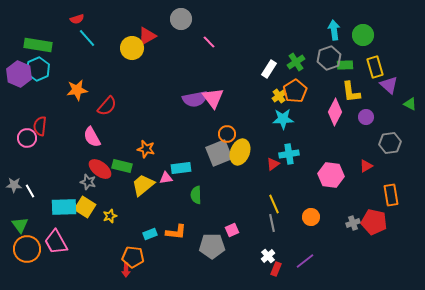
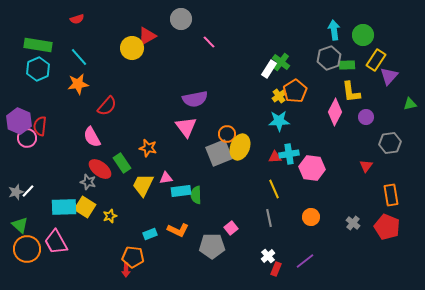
cyan line at (87, 38): moved 8 px left, 19 px down
green cross at (296, 62): moved 15 px left; rotated 18 degrees counterclockwise
green rectangle at (345, 65): moved 2 px right
yellow rectangle at (375, 67): moved 1 px right, 7 px up; rotated 50 degrees clockwise
purple hexagon at (19, 74): moved 47 px down
purple triangle at (389, 85): moved 9 px up; rotated 30 degrees clockwise
orange star at (77, 90): moved 1 px right, 6 px up
pink triangle at (213, 98): moved 27 px left, 29 px down
green triangle at (410, 104): rotated 40 degrees counterclockwise
cyan star at (283, 119): moved 4 px left, 2 px down
orange star at (146, 149): moved 2 px right, 1 px up
yellow ellipse at (240, 152): moved 5 px up
red triangle at (273, 164): moved 2 px right, 7 px up; rotated 32 degrees clockwise
green rectangle at (122, 166): moved 3 px up; rotated 42 degrees clockwise
red triangle at (366, 166): rotated 24 degrees counterclockwise
cyan rectangle at (181, 168): moved 23 px down
pink hexagon at (331, 175): moved 19 px left, 7 px up
gray star at (14, 185): moved 2 px right, 7 px down; rotated 21 degrees counterclockwise
yellow trapezoid at (143, 185): rotated 25 degrees counterclockwise
white line at (30, 191): moved 2 px left; rotated 72 degrees clockwise
yellow line at (274, 204): moved 15 px up
red pentagon at (374, 222): moved 13 px right, 5 px down; rotated 10 degrees clockwise
gray line at (272, 223): moved 3 px left, 5 px up
gray cross at (353, 223): rotated 32 degrees counterclockwise
green triangle at (20, 225): rotated 12 degrees counterclockwise
pink square at (232, 230): moved 1 px left, 2 px up; rotated 16 degrees counterclockwise
orange L-shape at (176, 232): moved 2 px right, 2 px up; rotated 20 degrees clockwise
